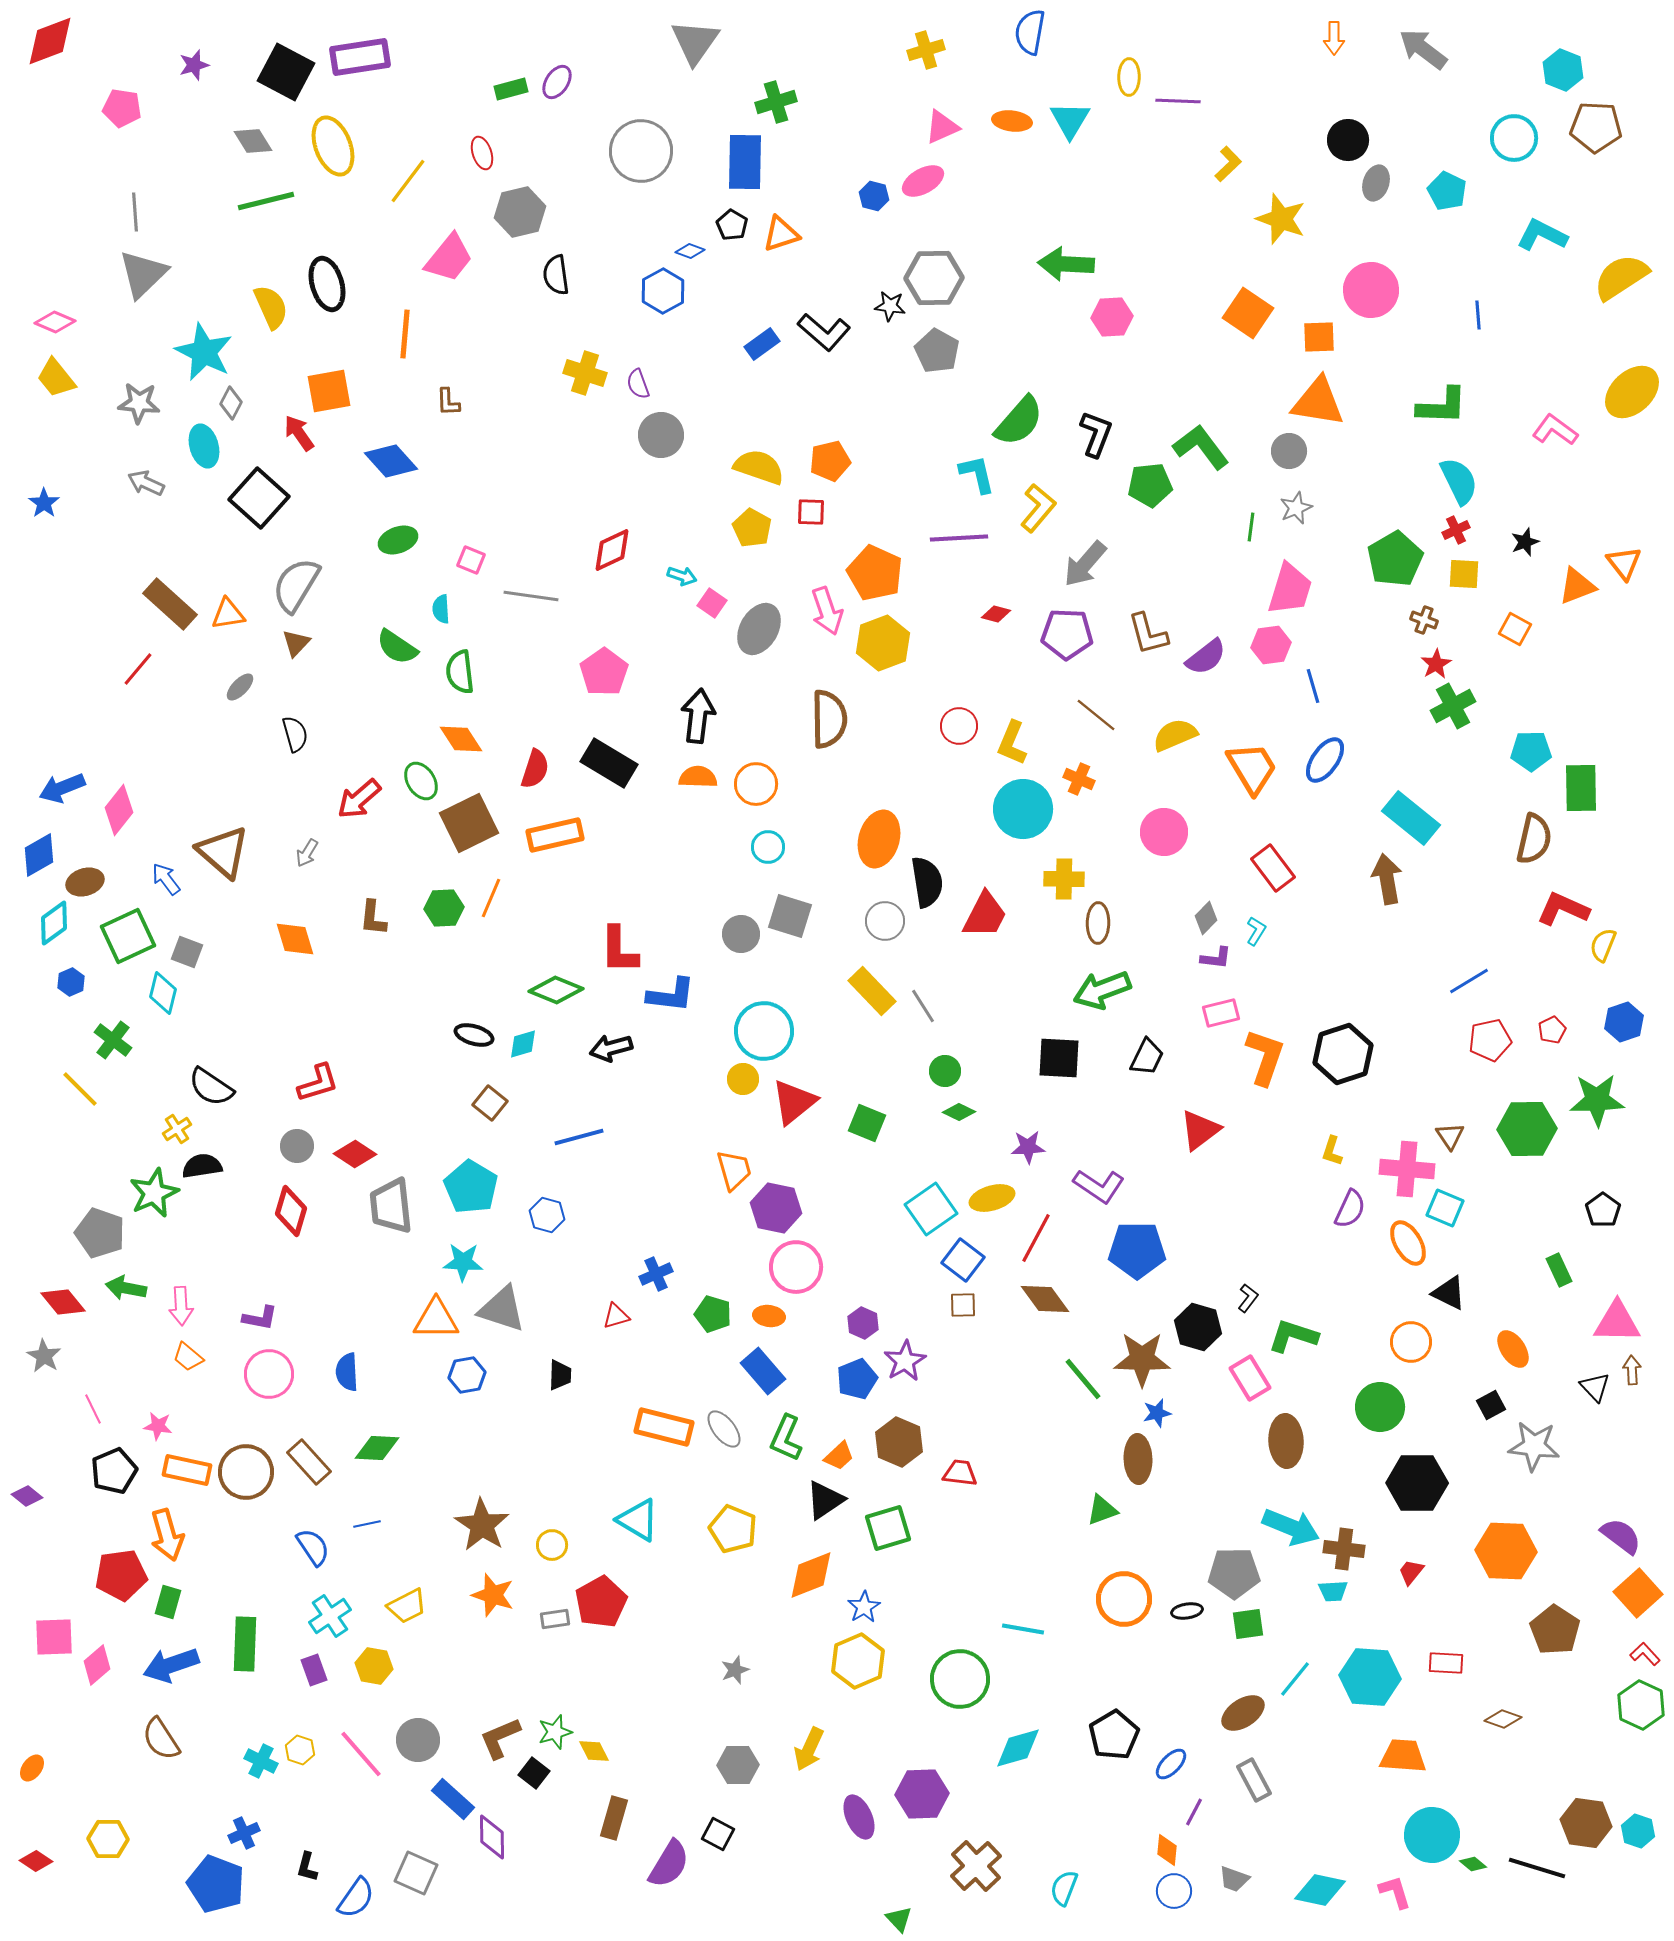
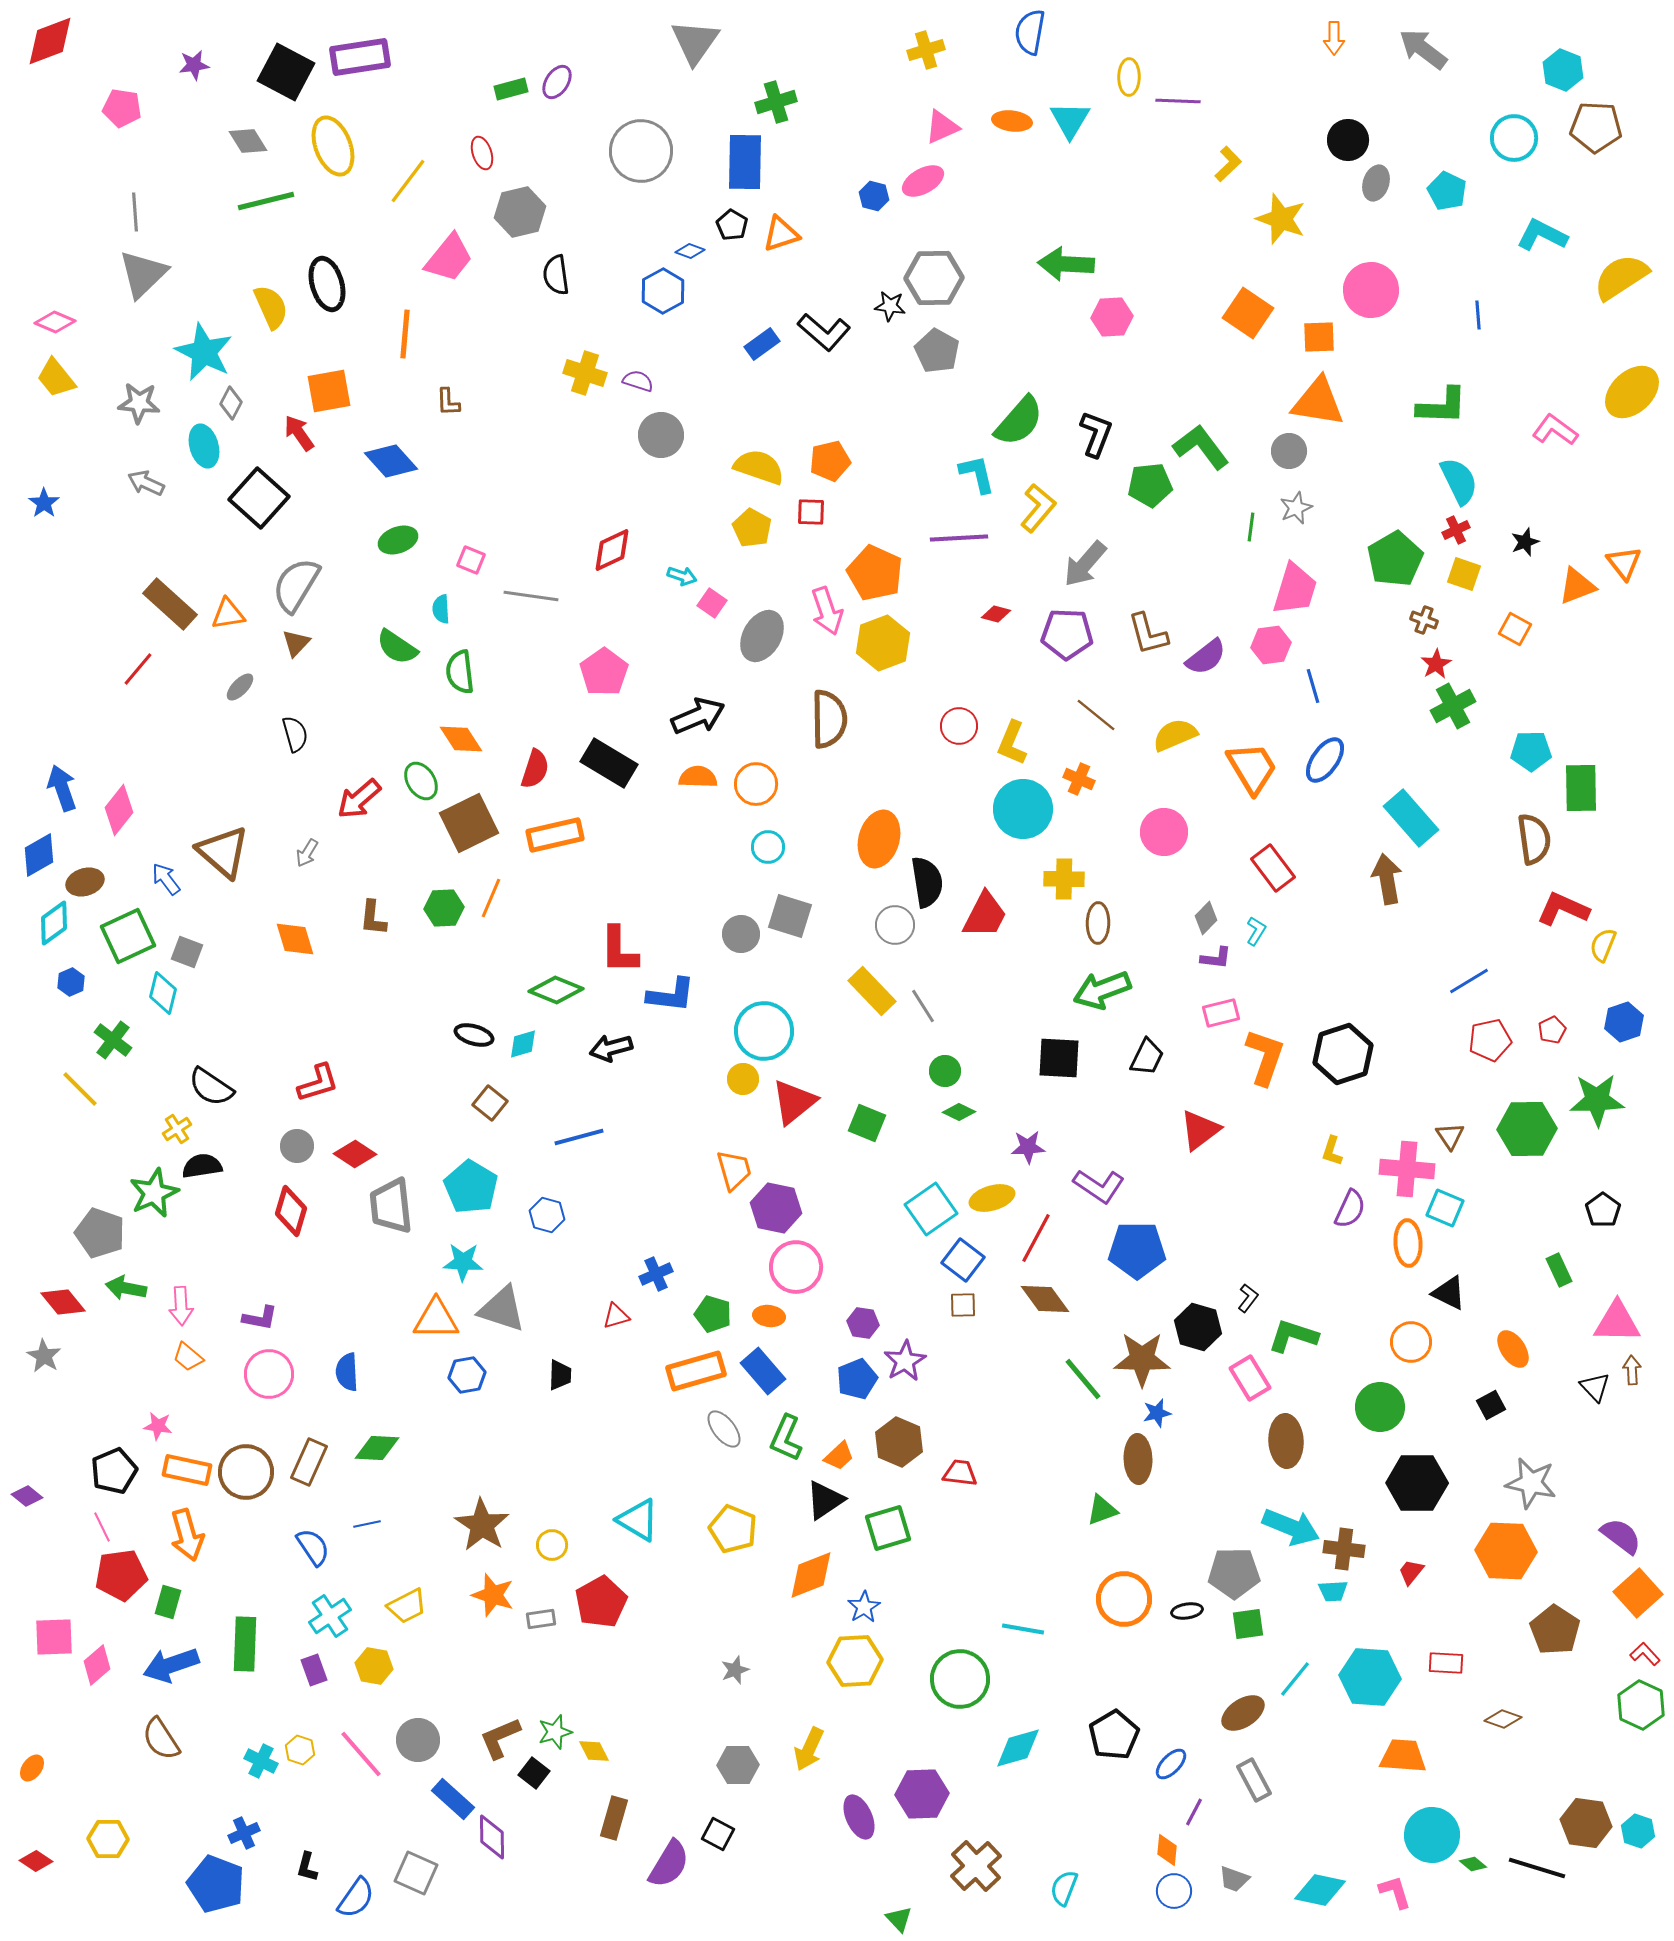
purple star at (194, 65): rotated 8 degrees clockwise
gray diamond at (253, 141): moved 5 px left
purple semicircle at (638, 384): moved 3 px up; rotated 128 degrees clockwise
yellow square at (1464, 574): rotated 16 degrees clockwise
pink trapezoid at (1290, 589): moved 5 px right
gray ellipse at (759, 629): moved 3 px right, 7 px down
black arrow at (698, 716): rotated 60 degrees clockwise
blue arrow at (62, 788): rotated 93 degrees clockwise
cyan rectangle at (1411, 818): rotated 10 degrees clockwise
brown semicircle at (1534, 839): rotated 21 degrees counterclockwise
gray circle at (885, 921): moved 10 px right, 4 px down
orange ellipse at (1408, 1243): rotated 27 degrees clockwise
purple hexagon at (863, 1323): rotated 16 degrees counterclockwise
pink line at (93, 1409): moved 9 px right, 118 px down
orange rectangle at (664, 1427): moved 32 px right, 56 px up; rotated 30 degrees counterclockwise
gray star at (1534, 1446): moved 3 px left, 37 px down; rotated 6 degrees clockwise
brown rectangle at (309, 1462): rotated 66 degrees clockwise
orange arrow at (167, 1535): moved 20 px right
gray rectangle at (555, 1619): moved 14 px left
yellow hexagon at (858, 1661): moved 3 px left; rotated 20 degrees clockwise
